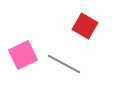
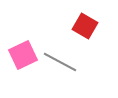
gray line: moved 4 px left, 2 px up
